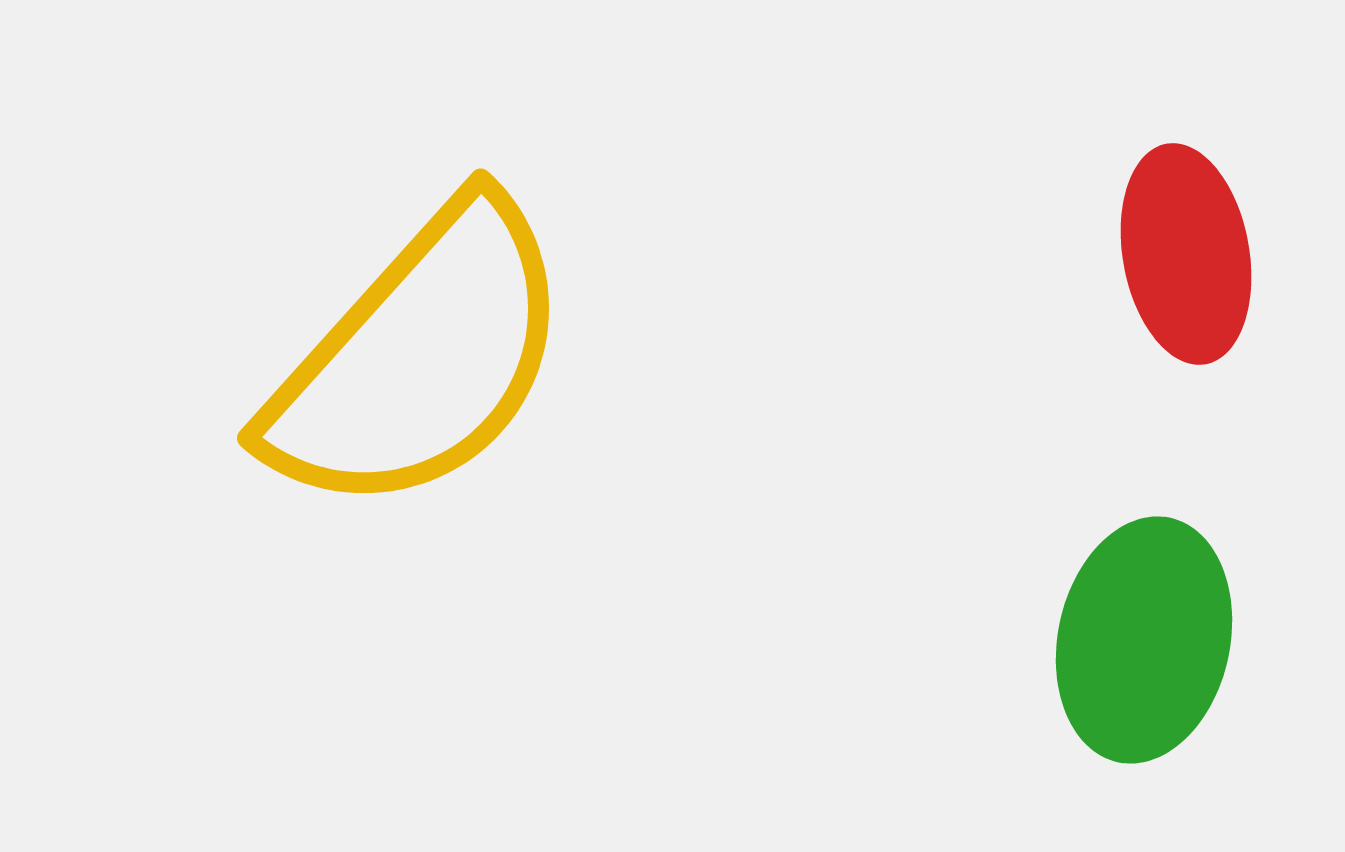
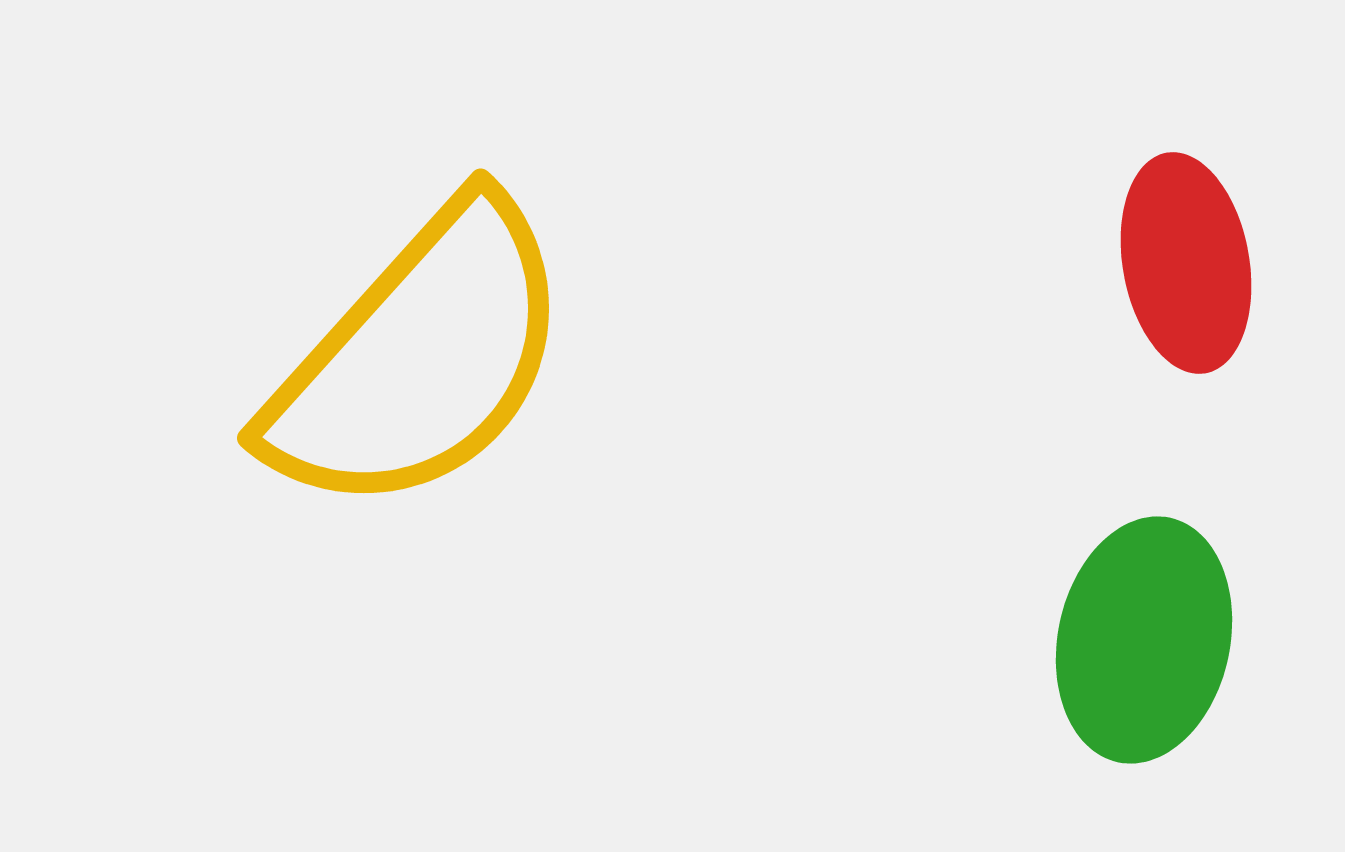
red ellipse: moved 9 px down
